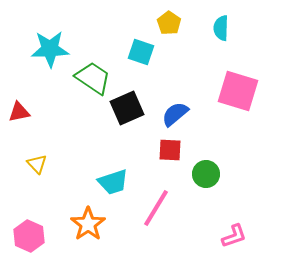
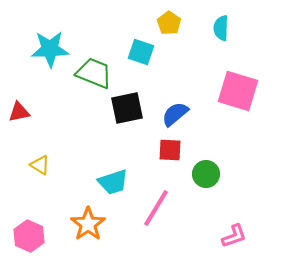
green trapezoid: moved 1 px right, 5 px up; rotated 12 degrees counterclockwise
black square: rotated 12 degrees clockwise
yellow triangle: moved 3 px right, 1 px down; rotated 15 degrees counterclockwise
